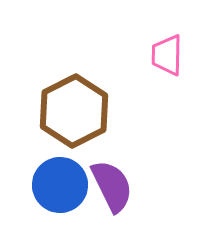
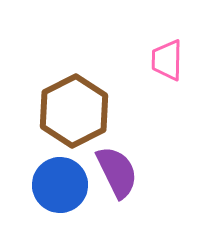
pink trapezoid: moved 5 px down
purple semicircle: moved 5 px right, 14 px up
